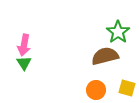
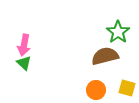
green triangle: rotated 14 degrees counterclockwise
